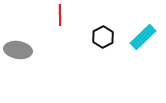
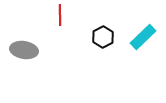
gray ellipse: moved 6 px right
